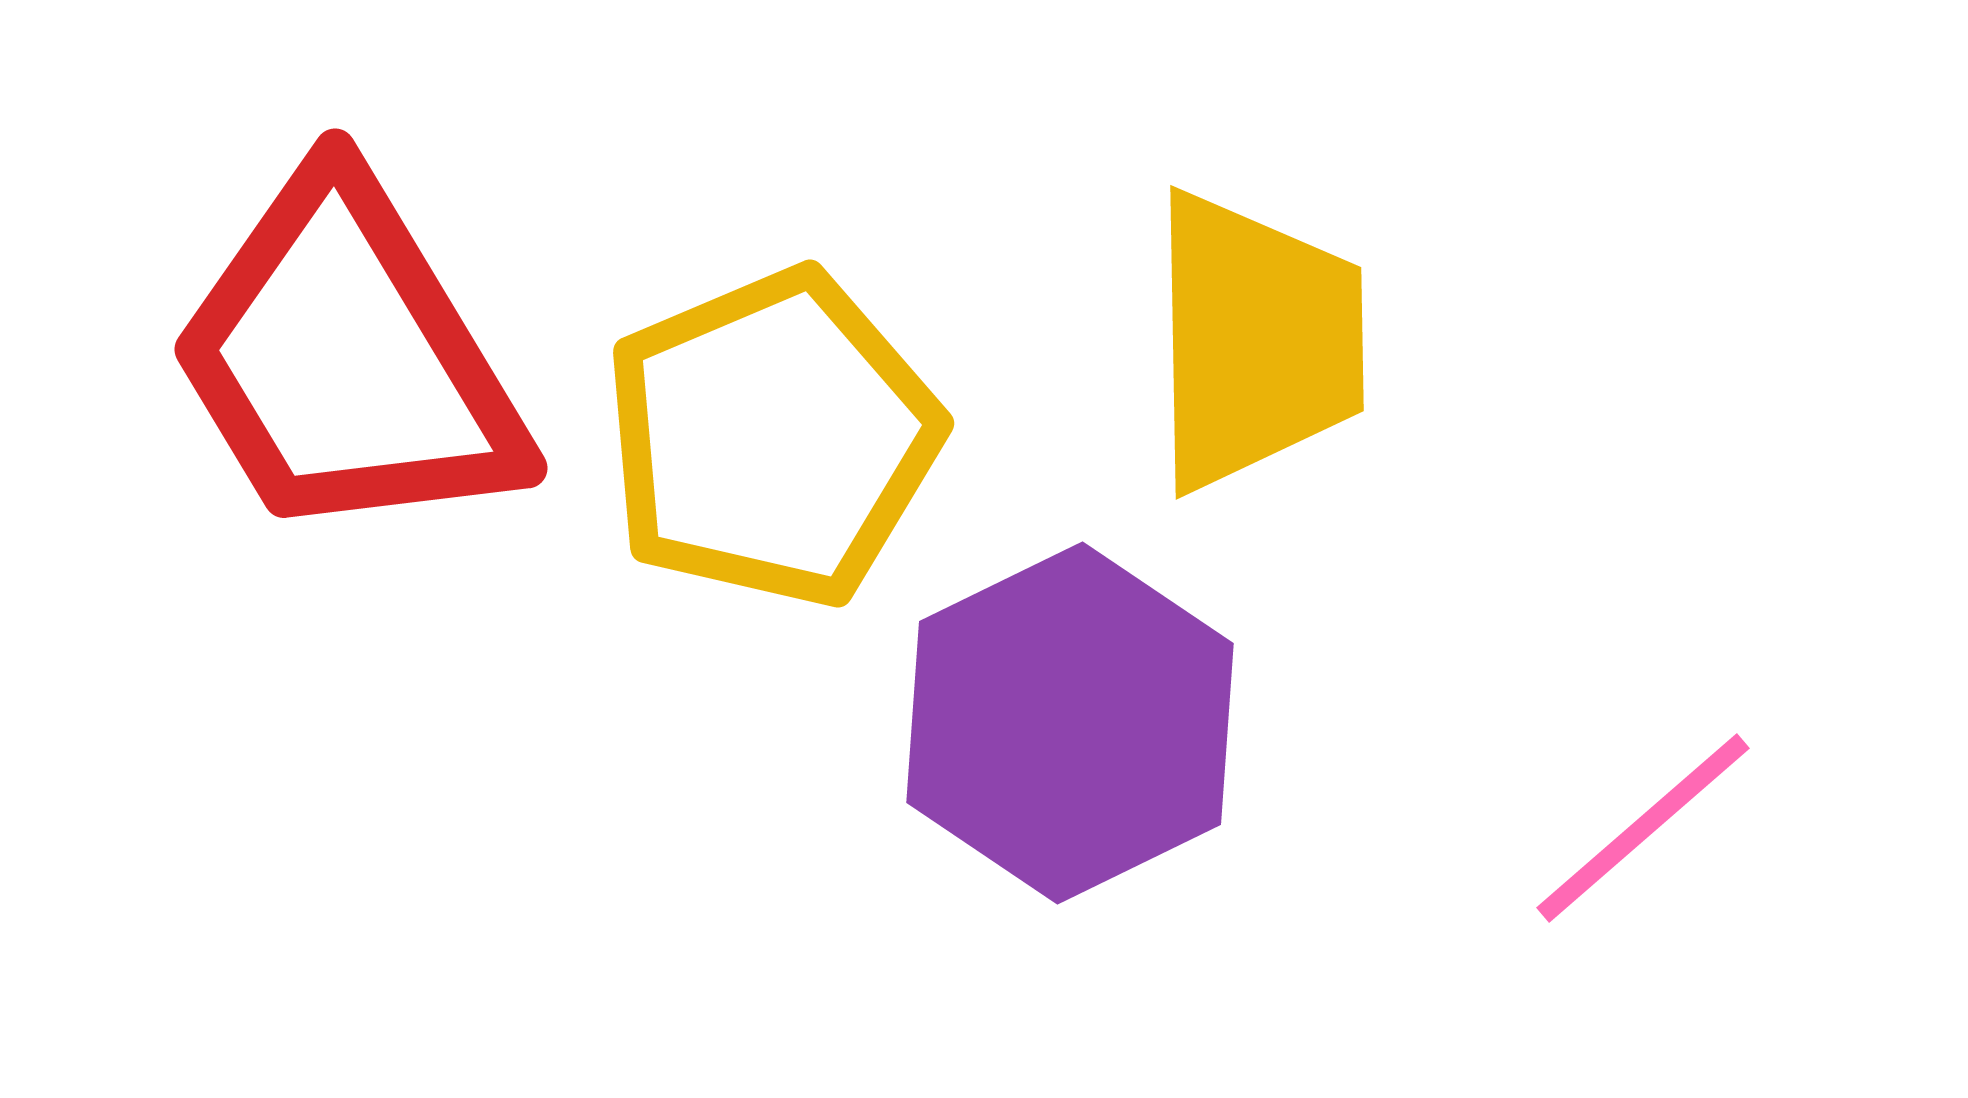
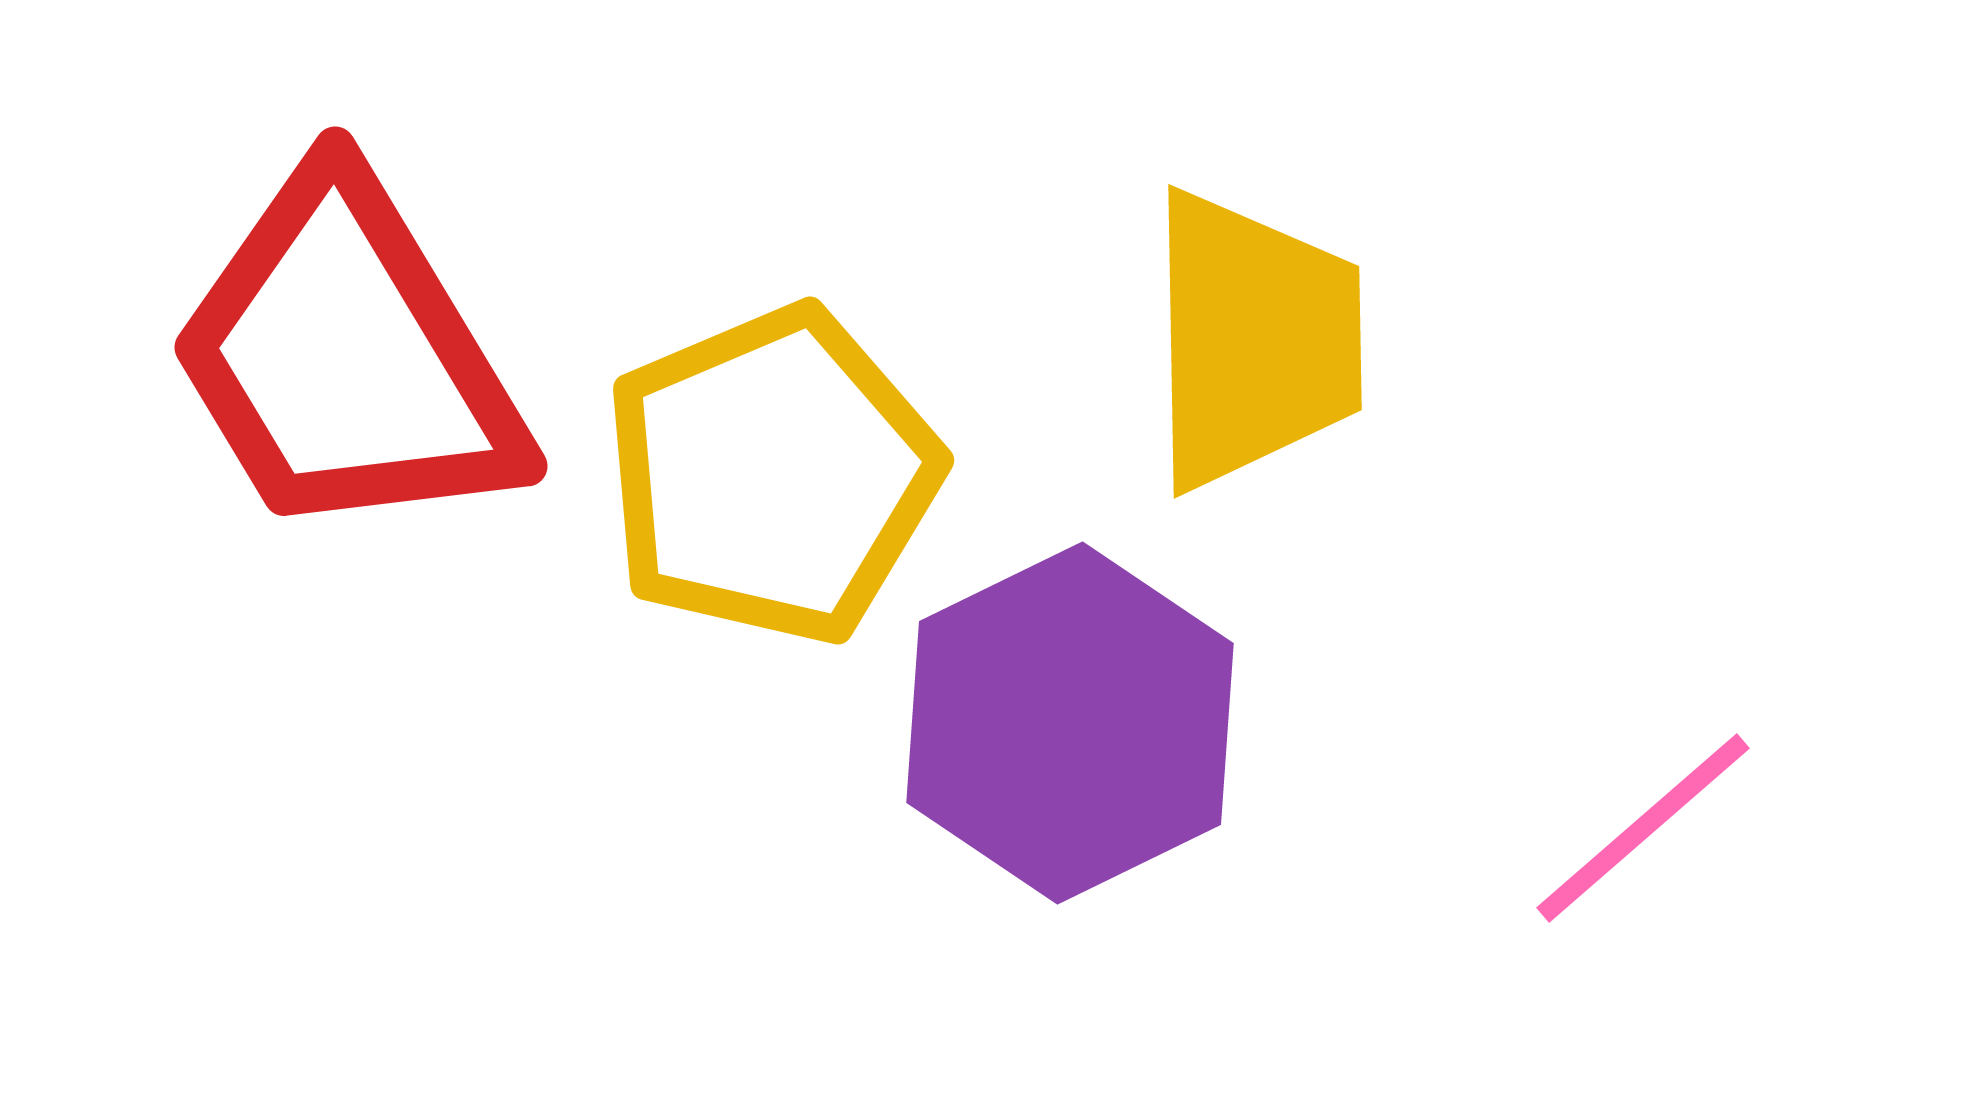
yellow trapezoid: moved 2 px left, 1 px up
red trapezoid: moved 2 px up
yellow pentagon: moved 37 px down
